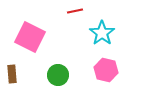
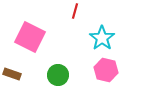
red line: rotated 63 degrees counterclockwise
cyan star: moved 5 px down
brown rectangle: rotated 66 degrees counterclockwise
